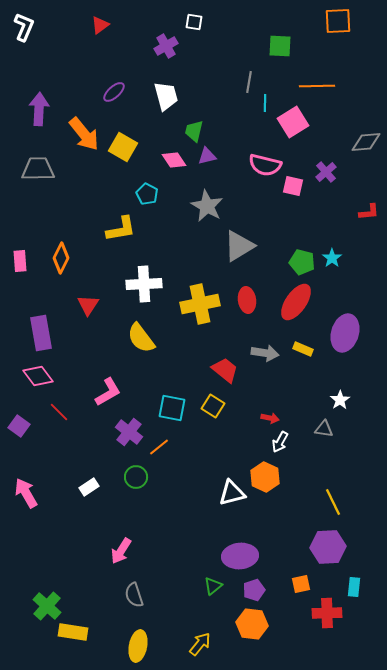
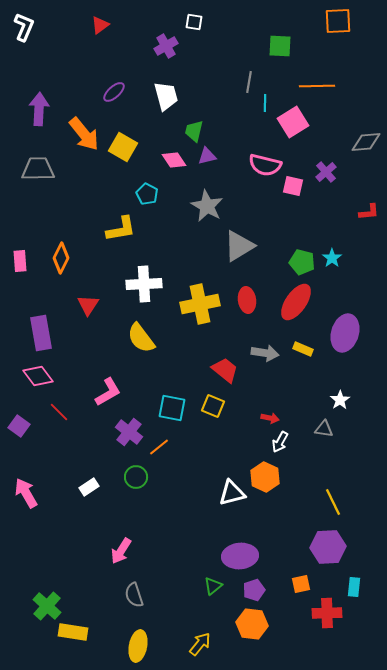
yellow square at (213, 406): rotated 10 degrees counterclockwise
